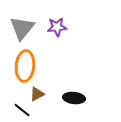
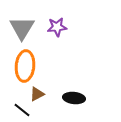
gray triangle: rotated 8 degrees counterclockwise
